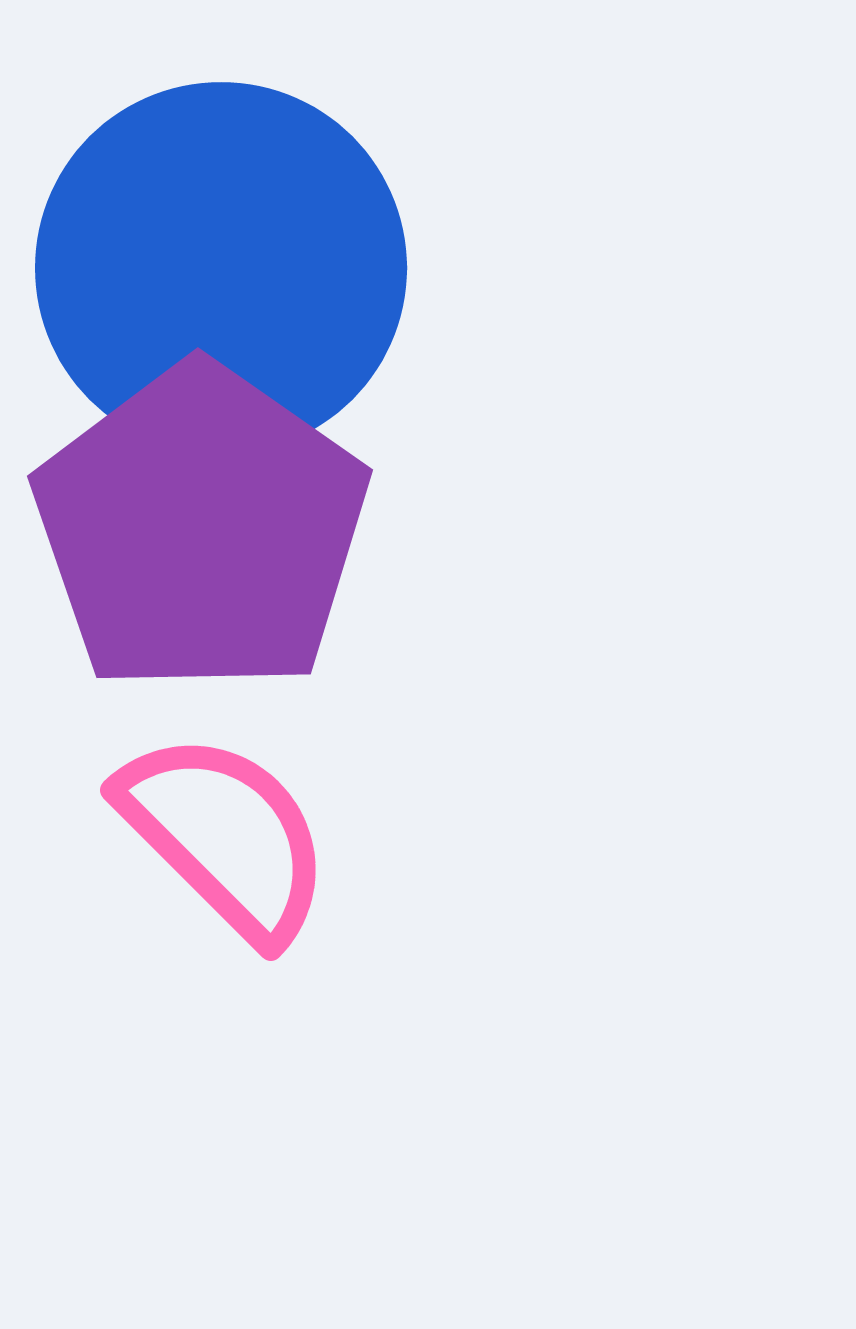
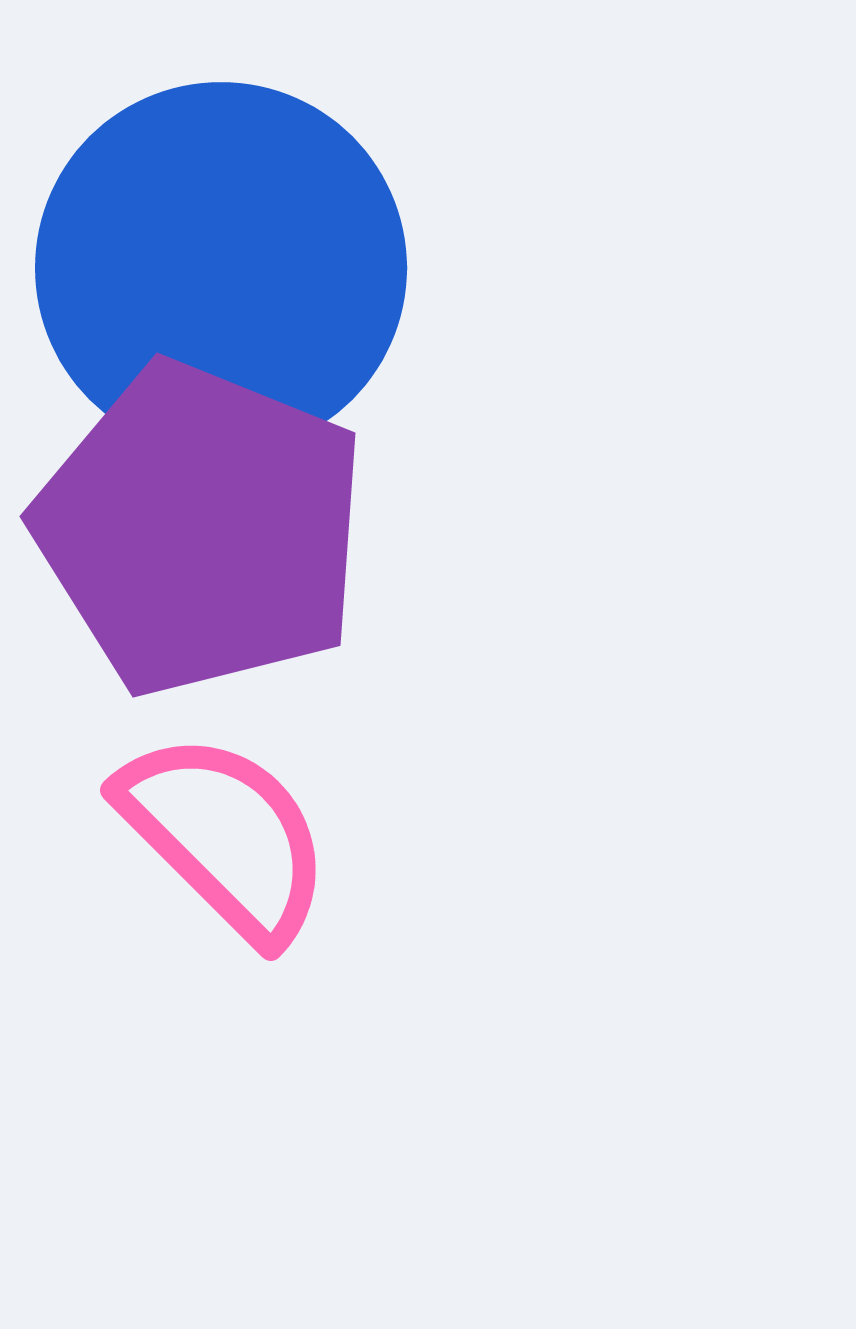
purple pentagon: rotated 13 degrees counterclockwise
